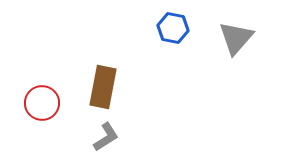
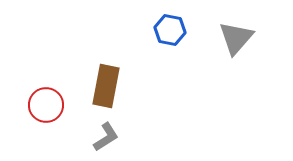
blue hexagon: moved 3 px left, 2 px down
brown rectangle: moved 3 px right, 1 px up
red circle: moved 4 px right, 2 px down
